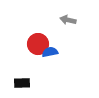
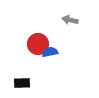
gray arrow: moved 2 px right
